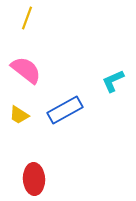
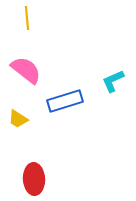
yellow line: rotated 25 degrees counterclockwise
blue rectangle: moved 9 px up; rotated 12 degrees clockwise
yellow trapezoid: moved 1 px left, 4 px down
